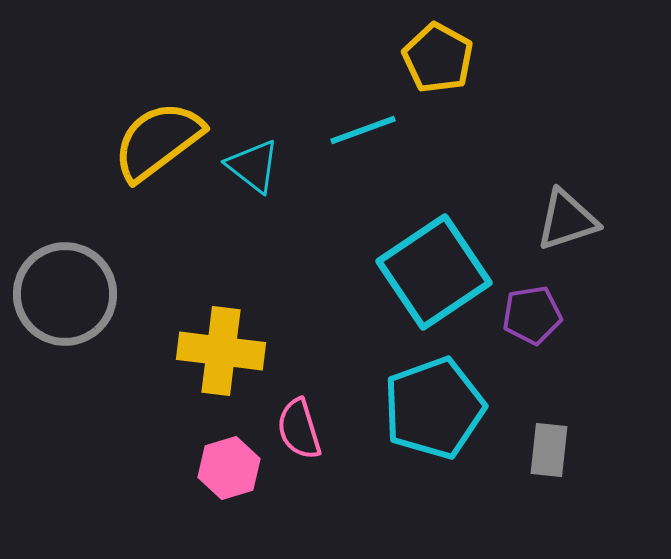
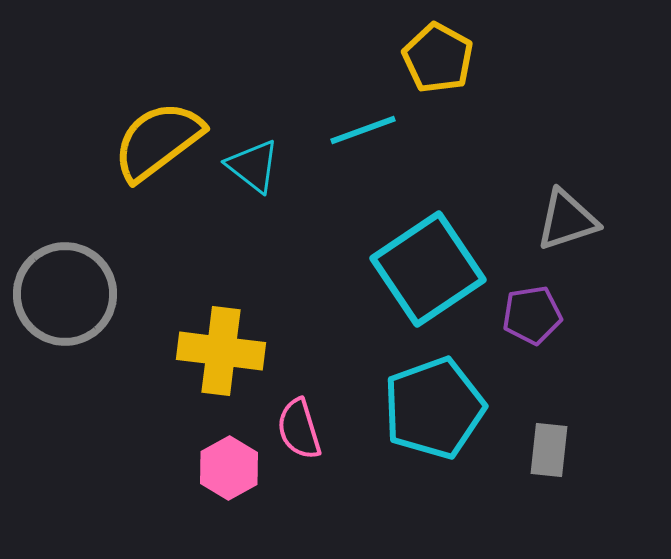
cyan square: moved 6 px left, 3 px up
pink hexagon: rotated 12 degrees counterclockwise
